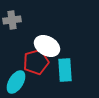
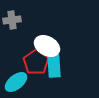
red pentagon: rotated 20 degrees counterclockwise
cyan rectangle: moved 11 px left, 4 px up
cyan ellipse: rotated 20 degrees clockwise
